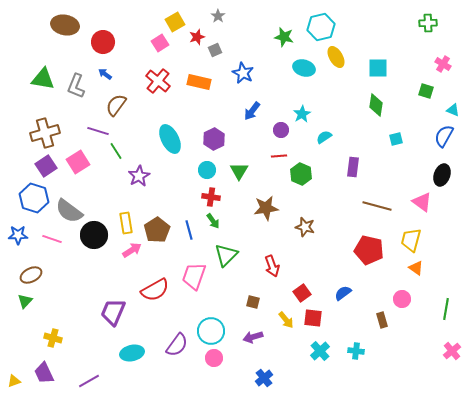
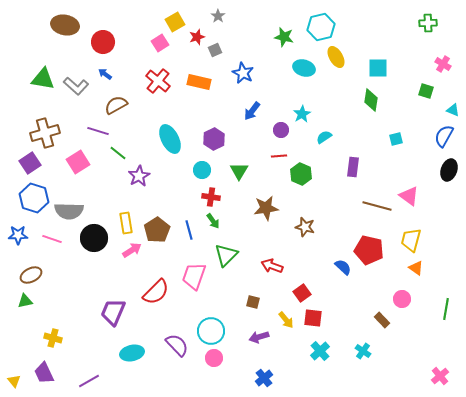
gray L-shape at (76, 86): rotated 70 degrees counterclockwise
brown semicircle at (116, 105): rotated 25 degrees clockwise
green diamond at (376, 105): moved 5 px left, 5 px up
green line at (116, 151): moved 2 px right, 2 px down; rotated 18 degrees counterclockwise
purple square at (46, 166): moved 16 px left, 3 px up
cyan circle at (207, 170): moved 5 px left
black ellipse at (442, 175): moved 7 px right, 5 px up
pink triangle at (422, 202): moved 13 px left, 6 px up
gray semicircle at (69, 211): rotated 36 degrees counterclockwise
black circle at (94, 235): moved 3 px down
red arrow at (272, 266): rotated 130 degrees clockwise
red semicircle at (155, 290): moved 1 px right, 2 px down; rotated 16 degrees counterclockwise
blue semicircle at (343, 293): moved 26 px up; rotated 78 degrees clockwise
green triangle at (25, 301): rotated 35 degrees clockwise
brown rectangle at (382, 320): rotated 28 degrees counterclockwise
purple arrow at (253, 337): moved 6 px right
purple semicircle at (177, 345): rotated 80 degrees counterclockwise
cyan cross at (356, 351): moved 7 px right; rotated 28 degrees clockwise
pink cross at (452, 351): moved 12 px left, 25 px down
yellow triangle at (14, 381): rotated 48 degrees counterclockwise
